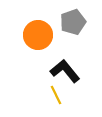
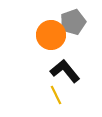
orange circle: moved 13 px right
